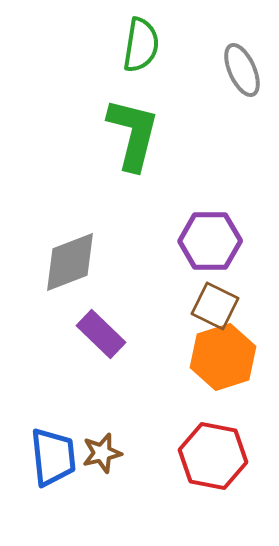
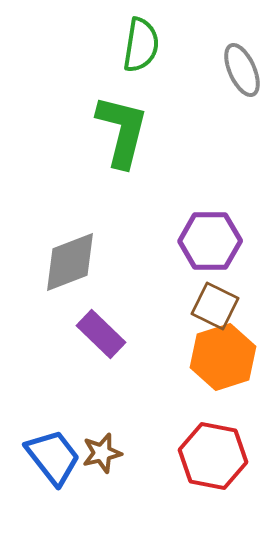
green L-shape: moved 11 px left, 3 px up
blue trapezoid: rotated 32 degrees counterclockwise
